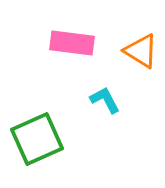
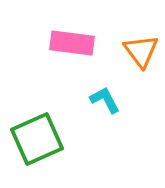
orange triangle: rotated 21 degrees clockwise
